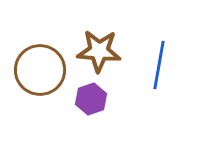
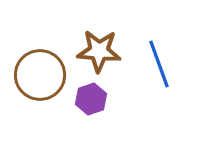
blue line: moved 1 px up; rotated 30 degrees counterclockwise
brown circle: moved 5 px down
